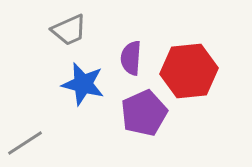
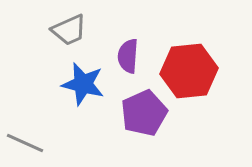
purple semicircle: moved 3 px left, 2 px up
gray line: rotated 57 degrees clockwise
